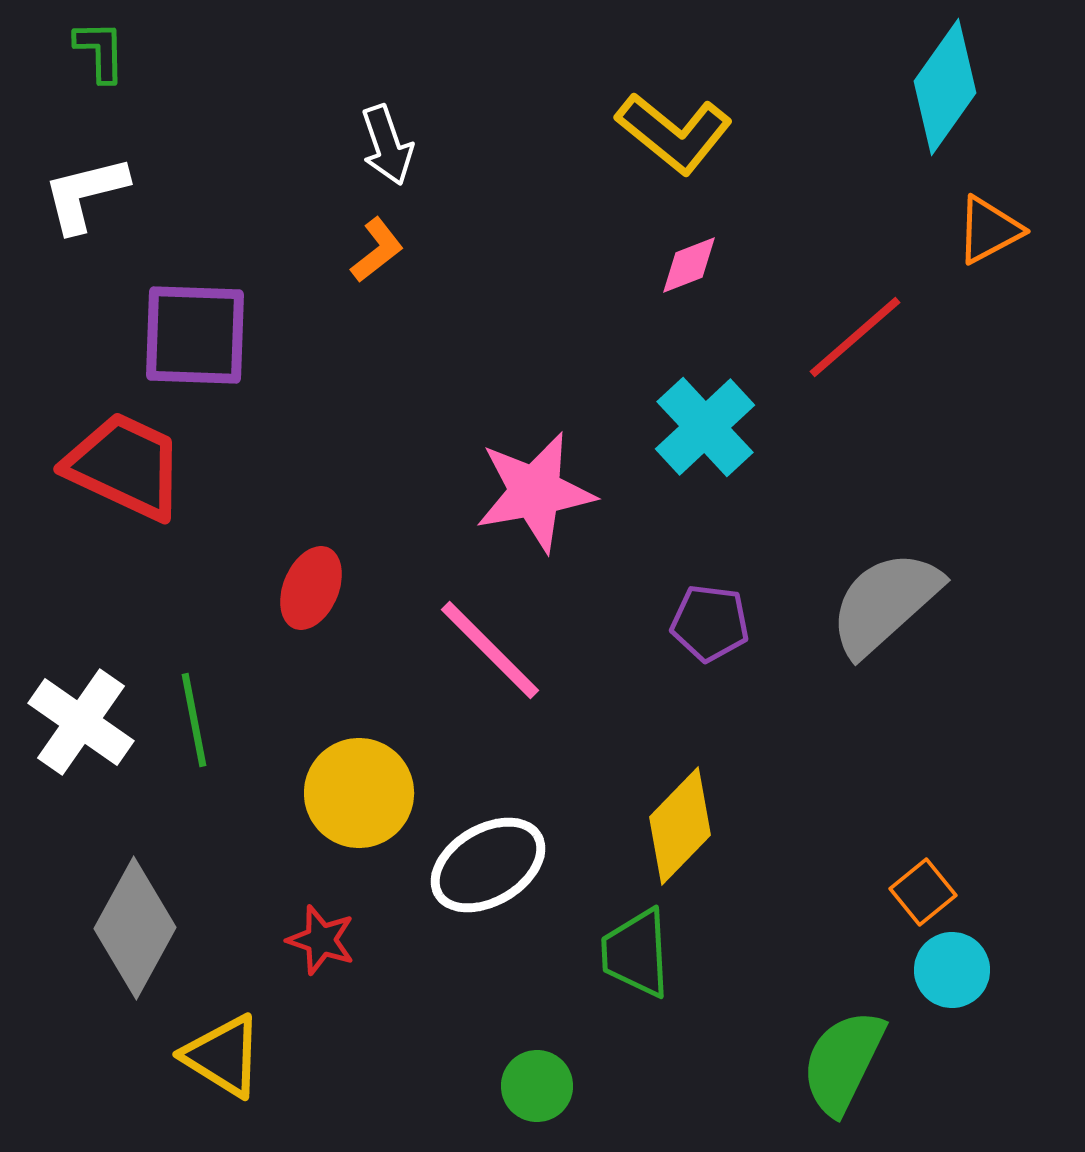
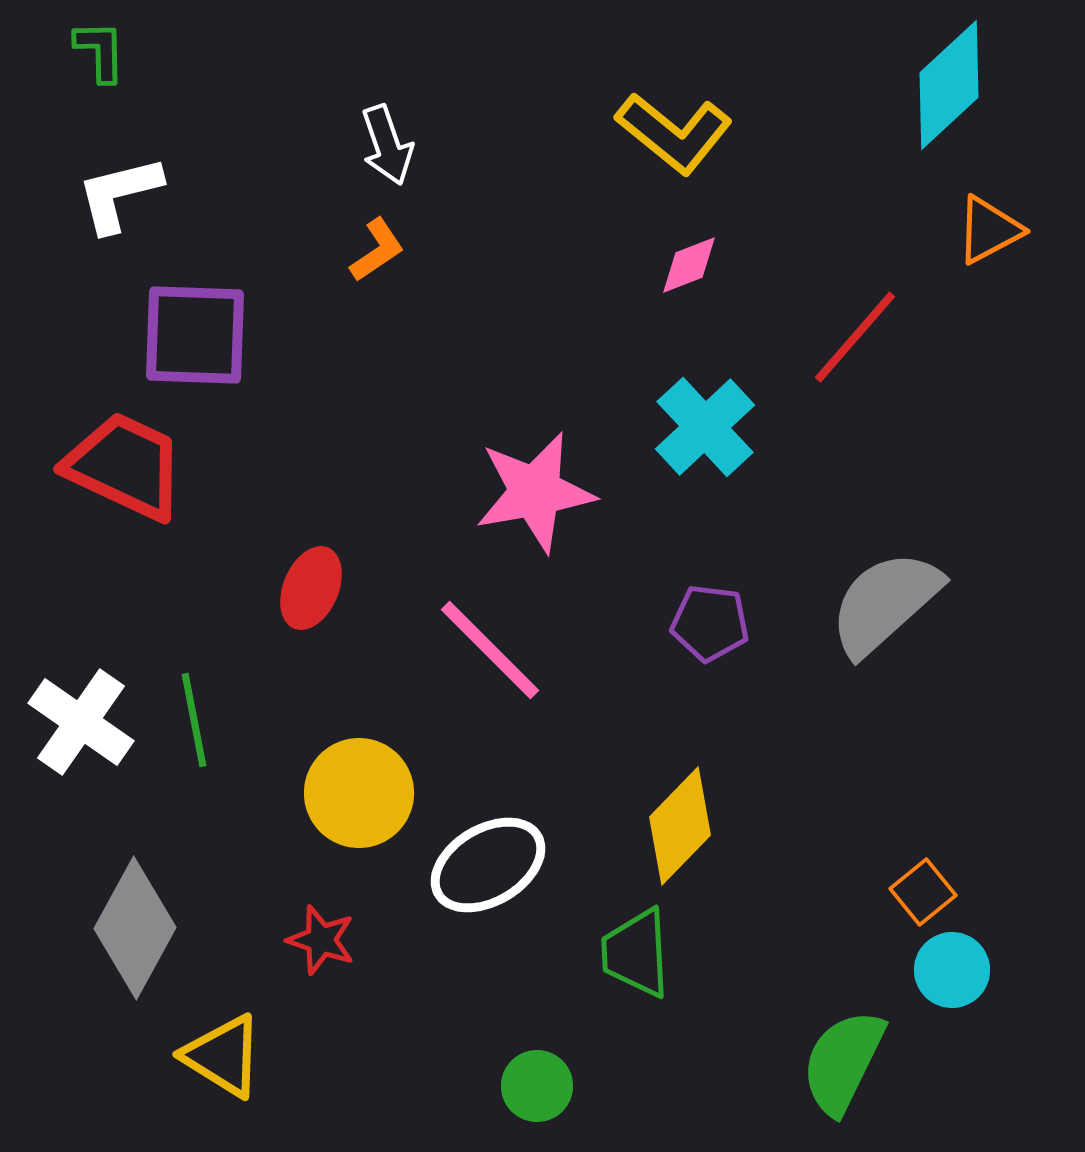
cyan diamond: moved 4 px right, 2 px up; rotated 12 degrees clockwise
white L-shape: moved 34 px right
orange L-shape: rotated 4 degrees clockwise
red line: rotated 8 degrees counterclockwise
